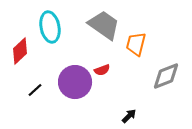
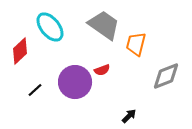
cyan ellipse: rotated 28 degrees counterclockwise
